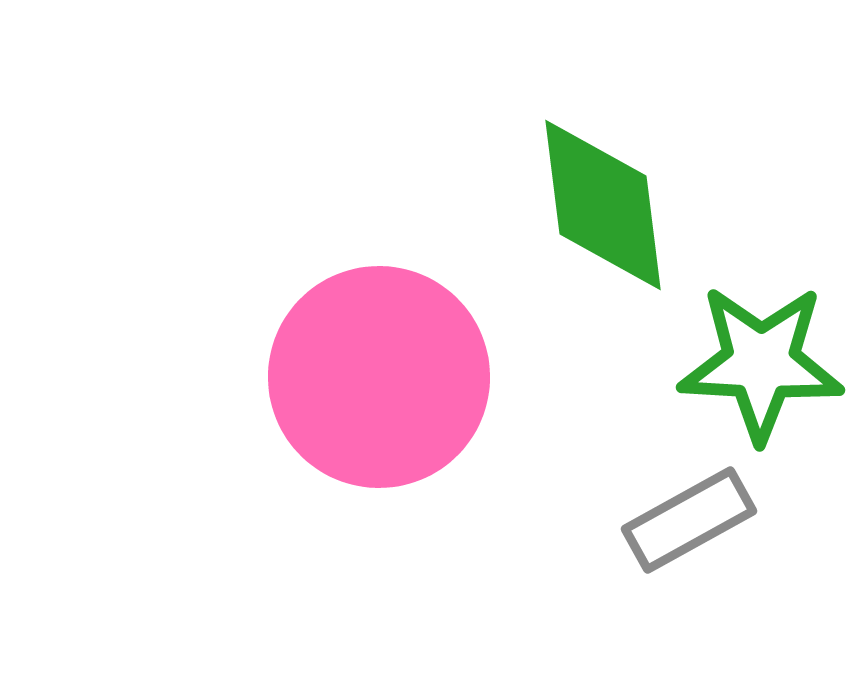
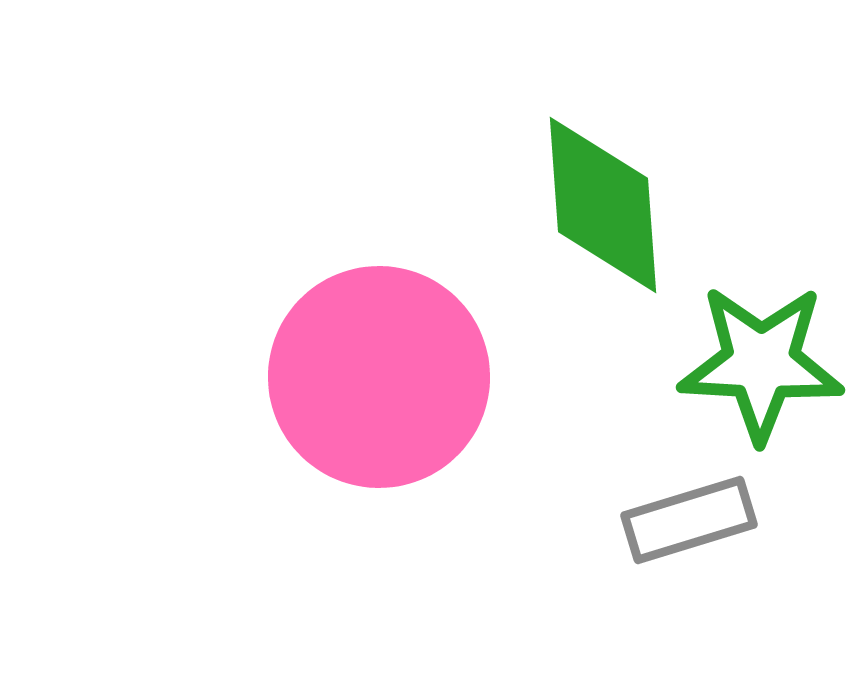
green diamond: rotated 3 degrees clockwise
gray rectangle: rotated 12 degrees clockwise
